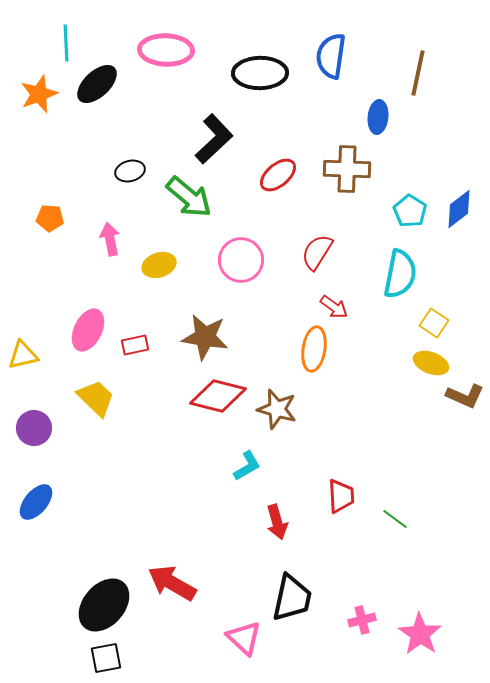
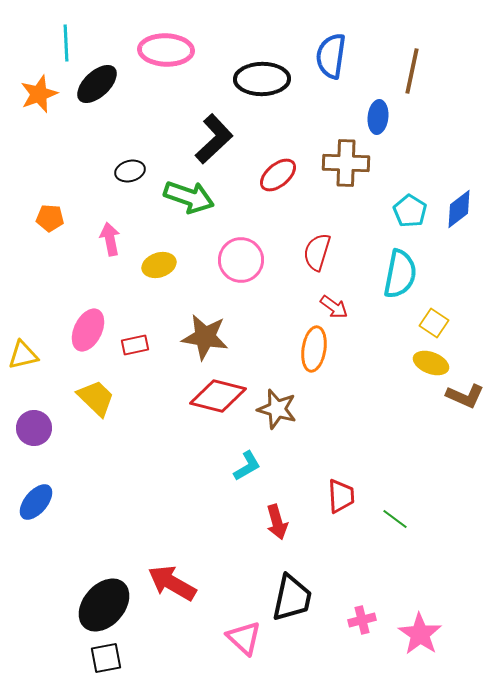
black ellipse at (260, 73): moved 2 px right, 6 px down
brown line at (418, 73): moved 6 px left, 2 px up
brown cross at (347, 169): moved 1 px left, 6 px up
green arrow at (189, 197): rotated 21 degrees counterclockwise
red semicircle at (317, 252): rotated 15 degrees counterclockwise
